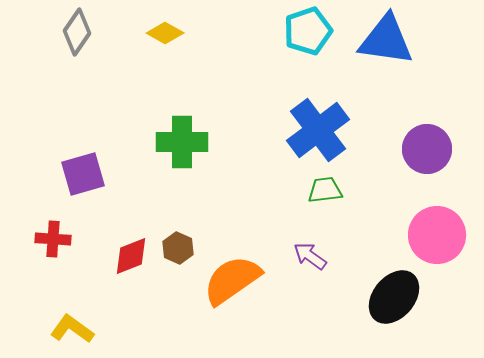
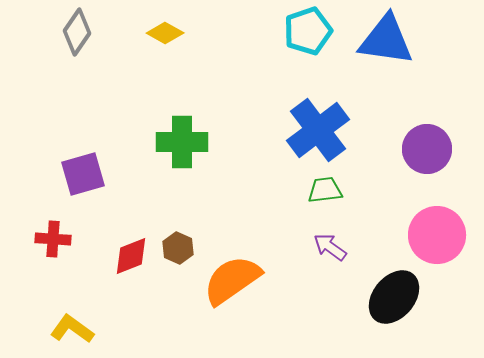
purple arrow: moved 20 px right, 9 px up
